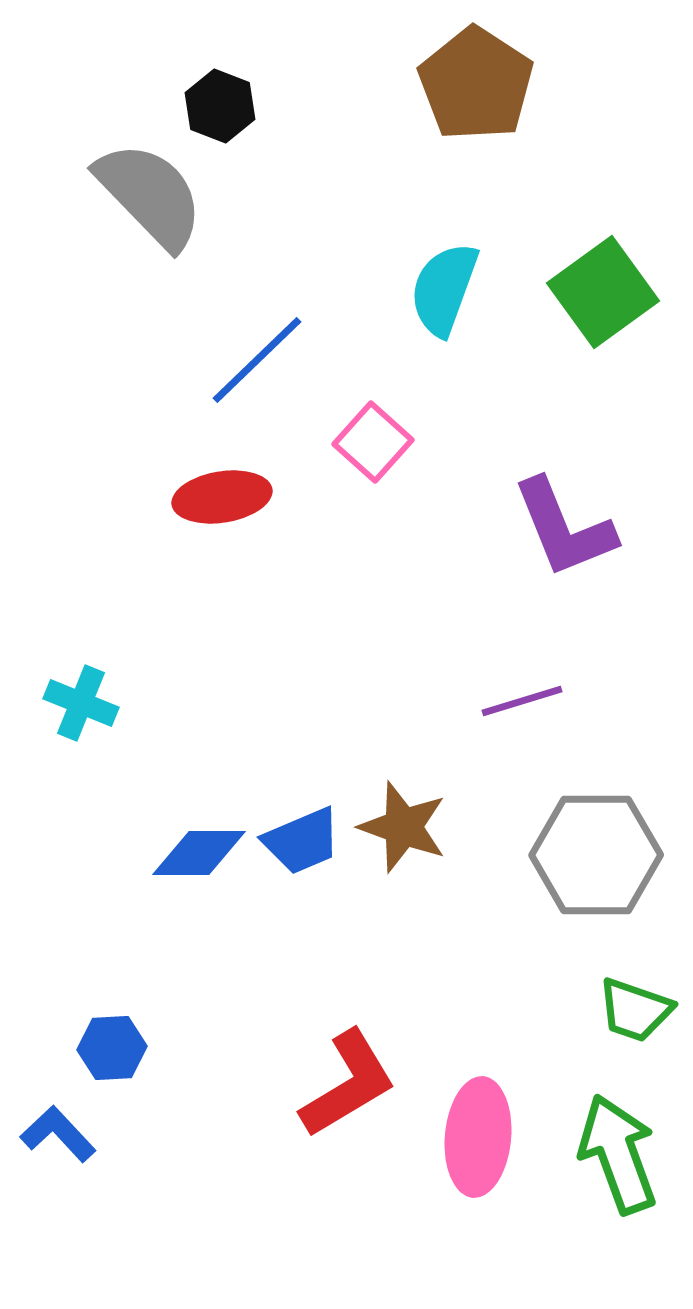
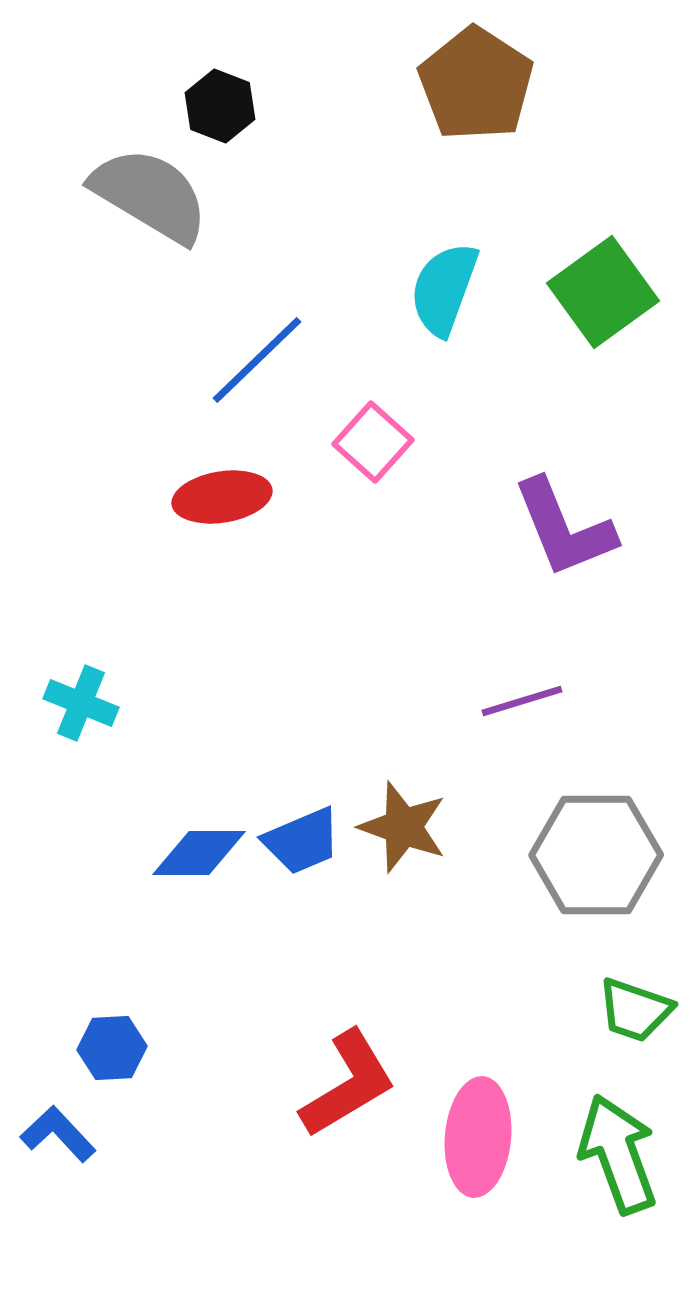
gray semicircle: rotated 15 degrees counterclockwise
